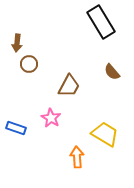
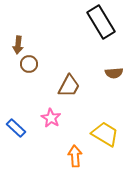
brown arrow: moved 1 px right, 2 px down
brown semicircle: moved 2 px right, 1 px down; rotated 54 degrees counterclockwise
blue rectangle: rotated 24 degrees clockwise
orange arrow: moved 2 px left, 1 px up
